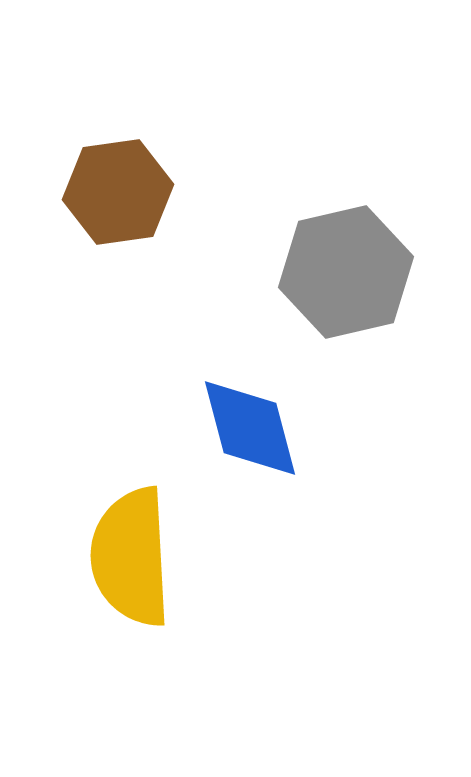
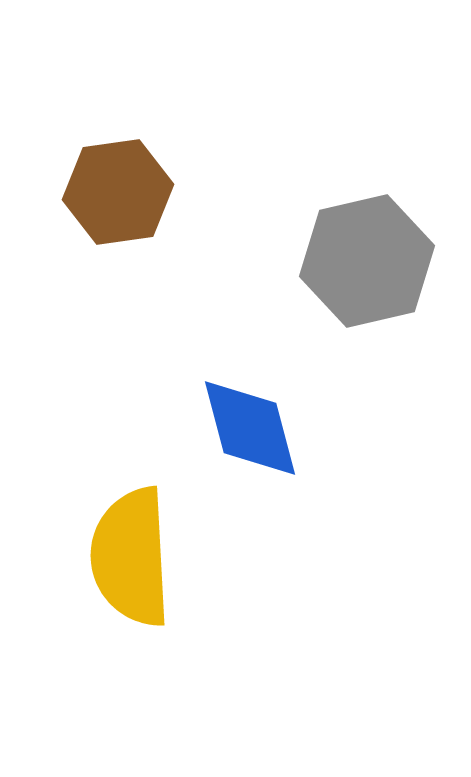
gray hexagon: moved 21 px right, 11 px up
